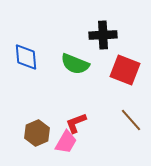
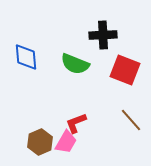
brown hexagon: moved 3 px right, 9 px down
